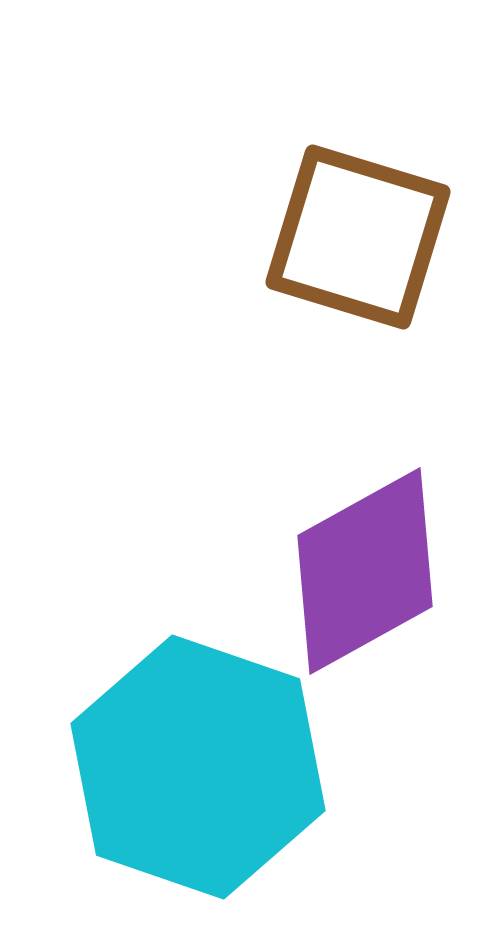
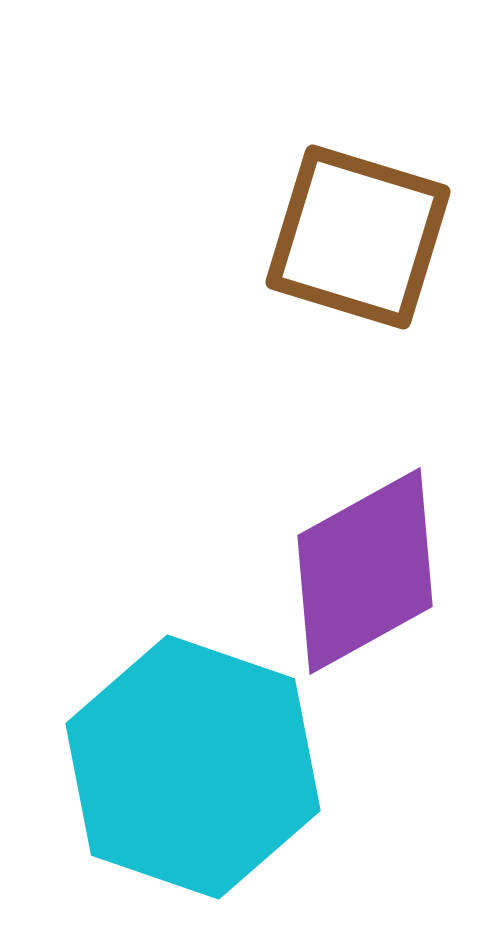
cyan hexagon: moved 5 px left
